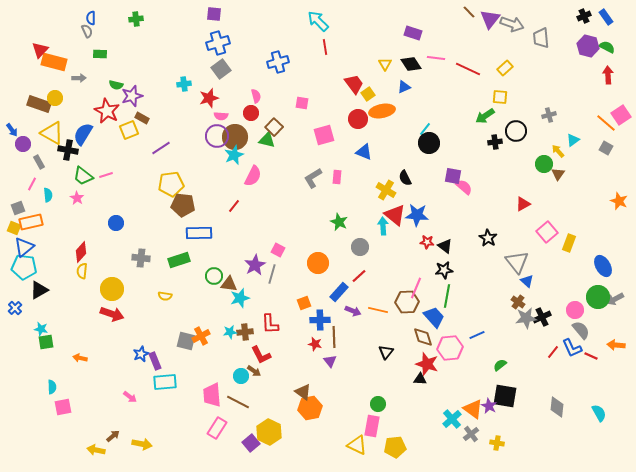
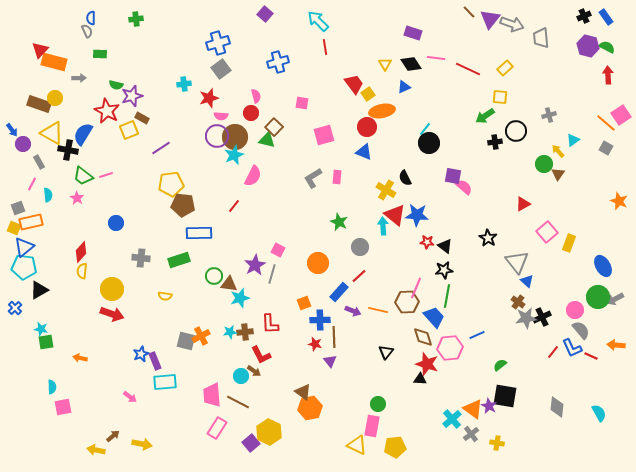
purple square at (214, 14): moved 51 px right; rotated 35 degrees clockwise
red circle at (358, 119): moved 9 px right, 8 px down
